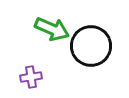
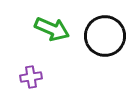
black circle: moved 14 px right, 10 px up
